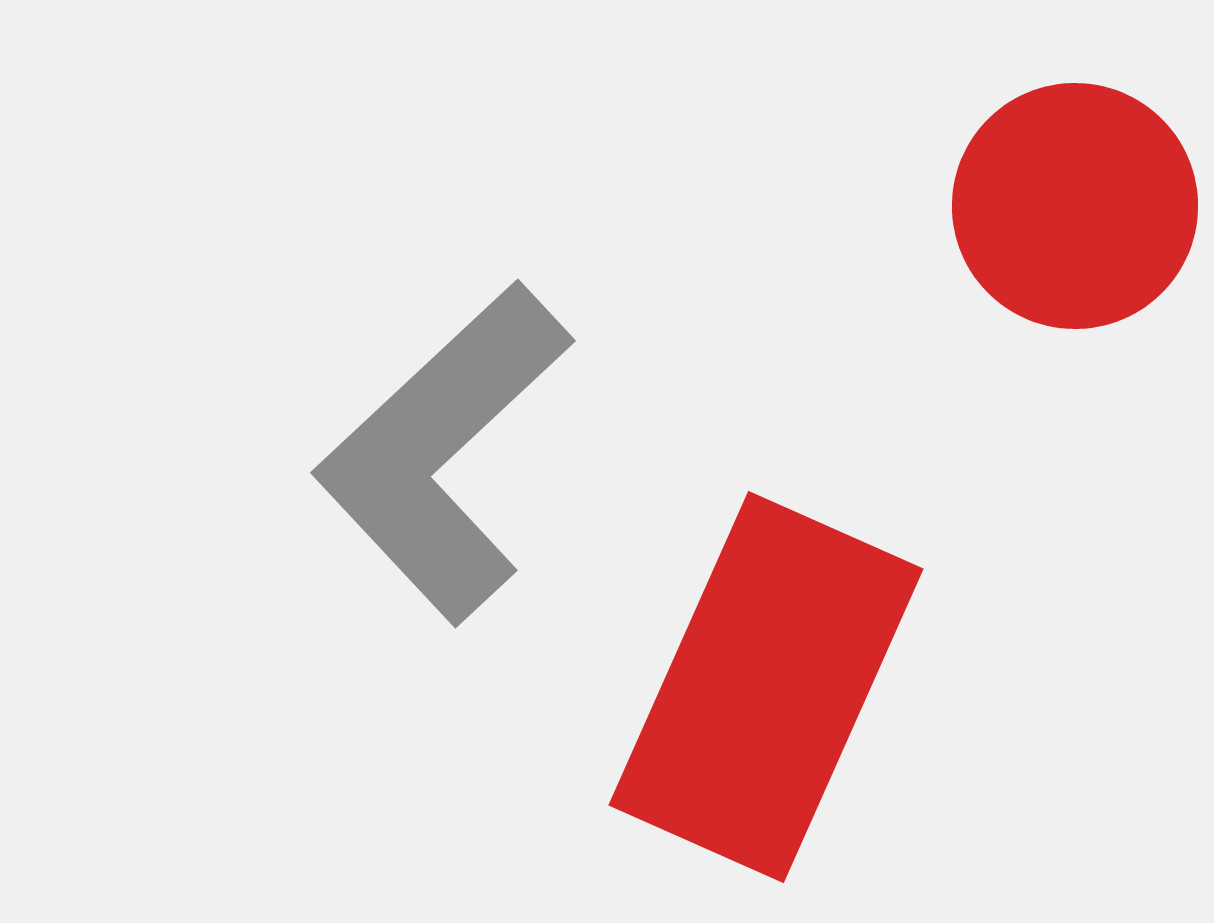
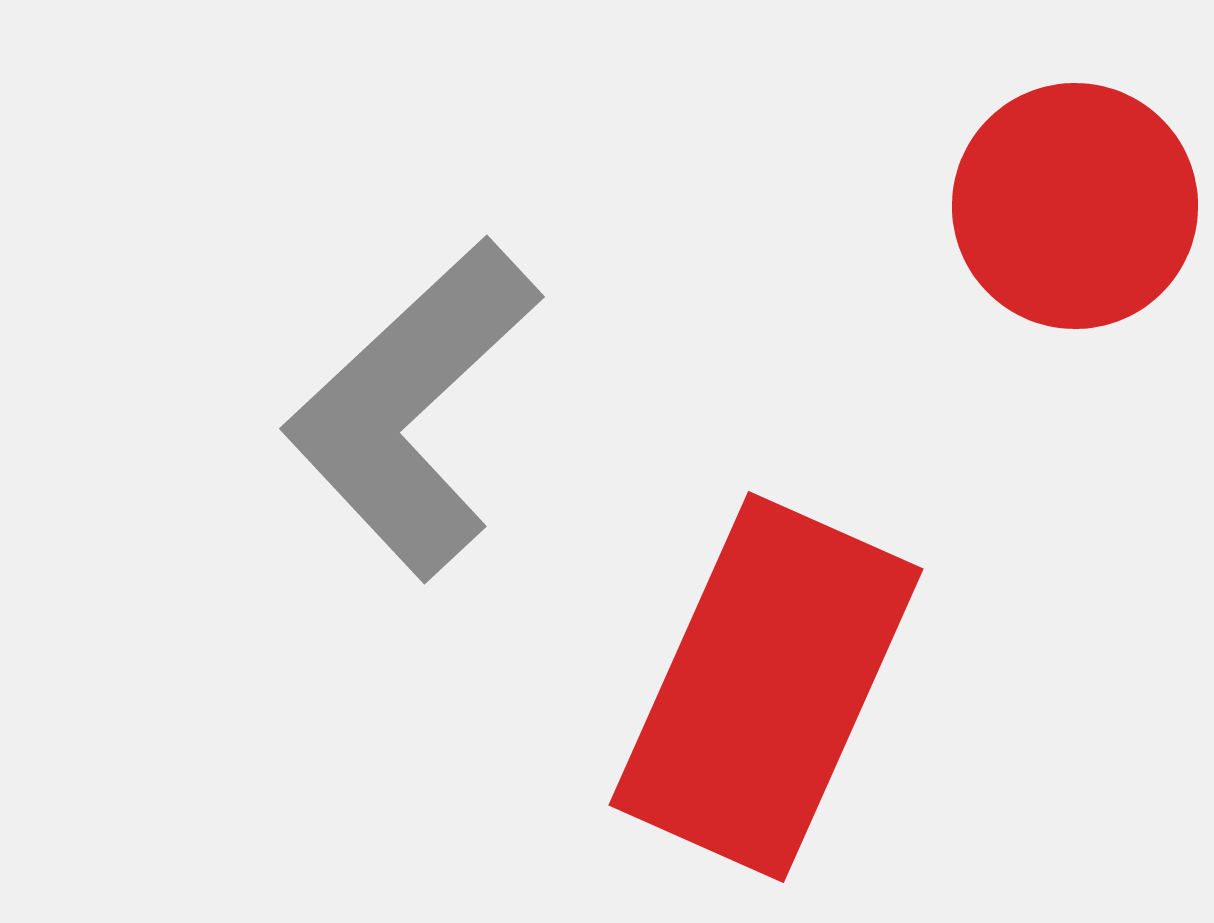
gray L-shape: moved 31 px left, 44 px up
